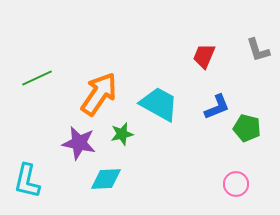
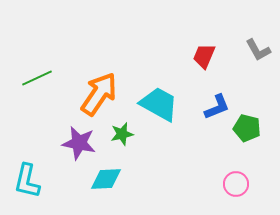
gray L-shape: rotated 12 degrees counterclockwise
